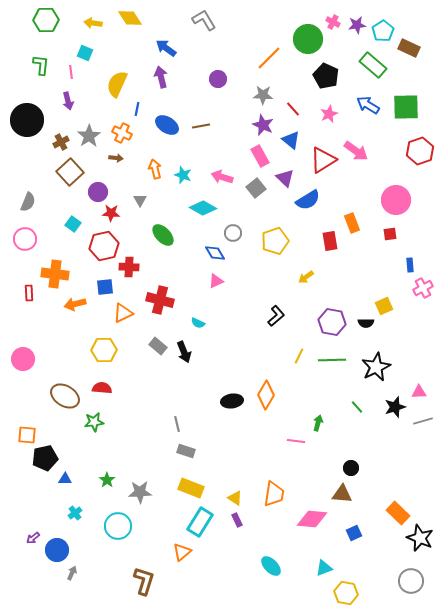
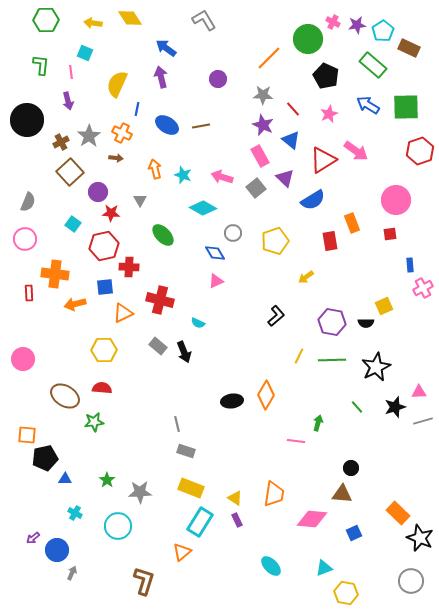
blue semicircle at (308, 200): moved 5 px right
cyan cross at (75, 513): rotated 24 degrees counterclockwise
